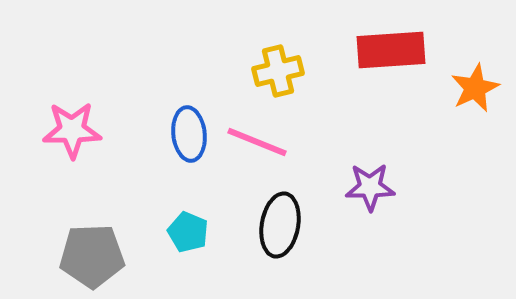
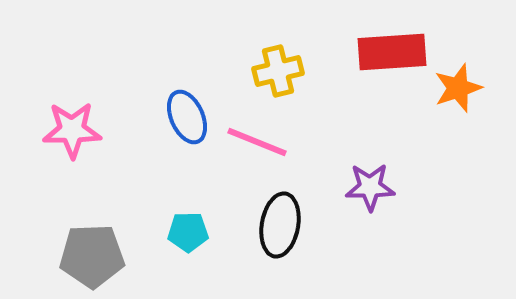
red rectangle: moved 1 px right, 2 px down
orange star: moved 17 px left; rotated 6 degrees clockwise
blue ellipse: moved 2 px left, 17 px up; rotated 18 degrees counterclockwise
cyan pentagon: rotated 24 degrees counterclockwise
